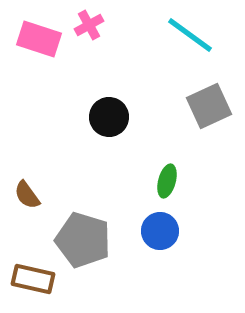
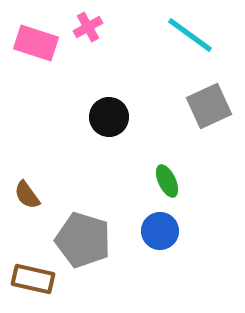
pink cross: moved 1 px left, 2 px down
pink rectangle: moved 3 px left, 4 px down
green ellipse: rotated 40 degrees counterclockwise
